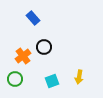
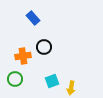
orange cross: rotated 28 degrees clockwise
yellow arrow: moved 8 px left, 11 px down
